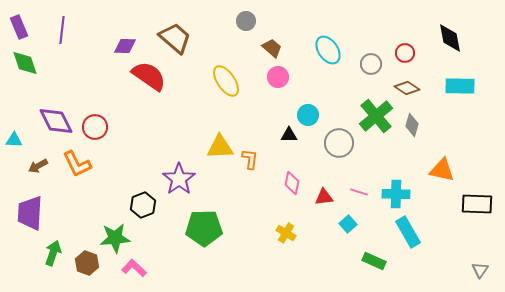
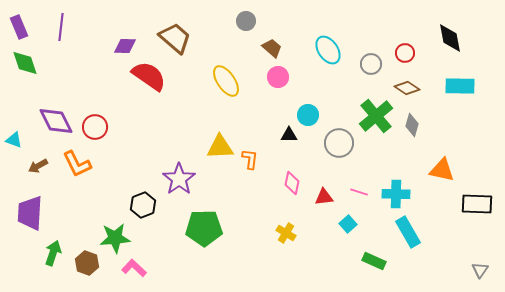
purple line at (62, 30): moved 1 px left, 3 px up
cyan triangle at (14, 140): rotated 18 degrees clockwise
